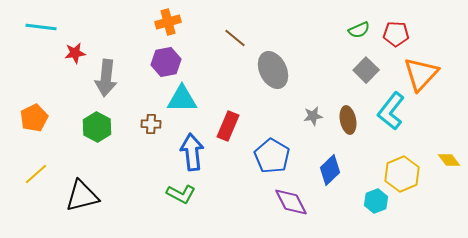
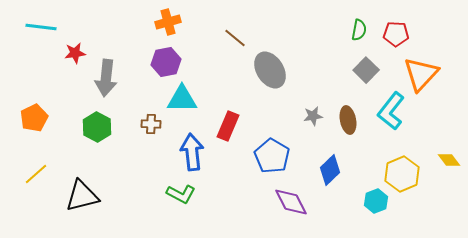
green semicircle: rotated 55 degrees counterclockwise
gray ellipse: moved 3 px left; rotated 6 degrees counterclockwise
